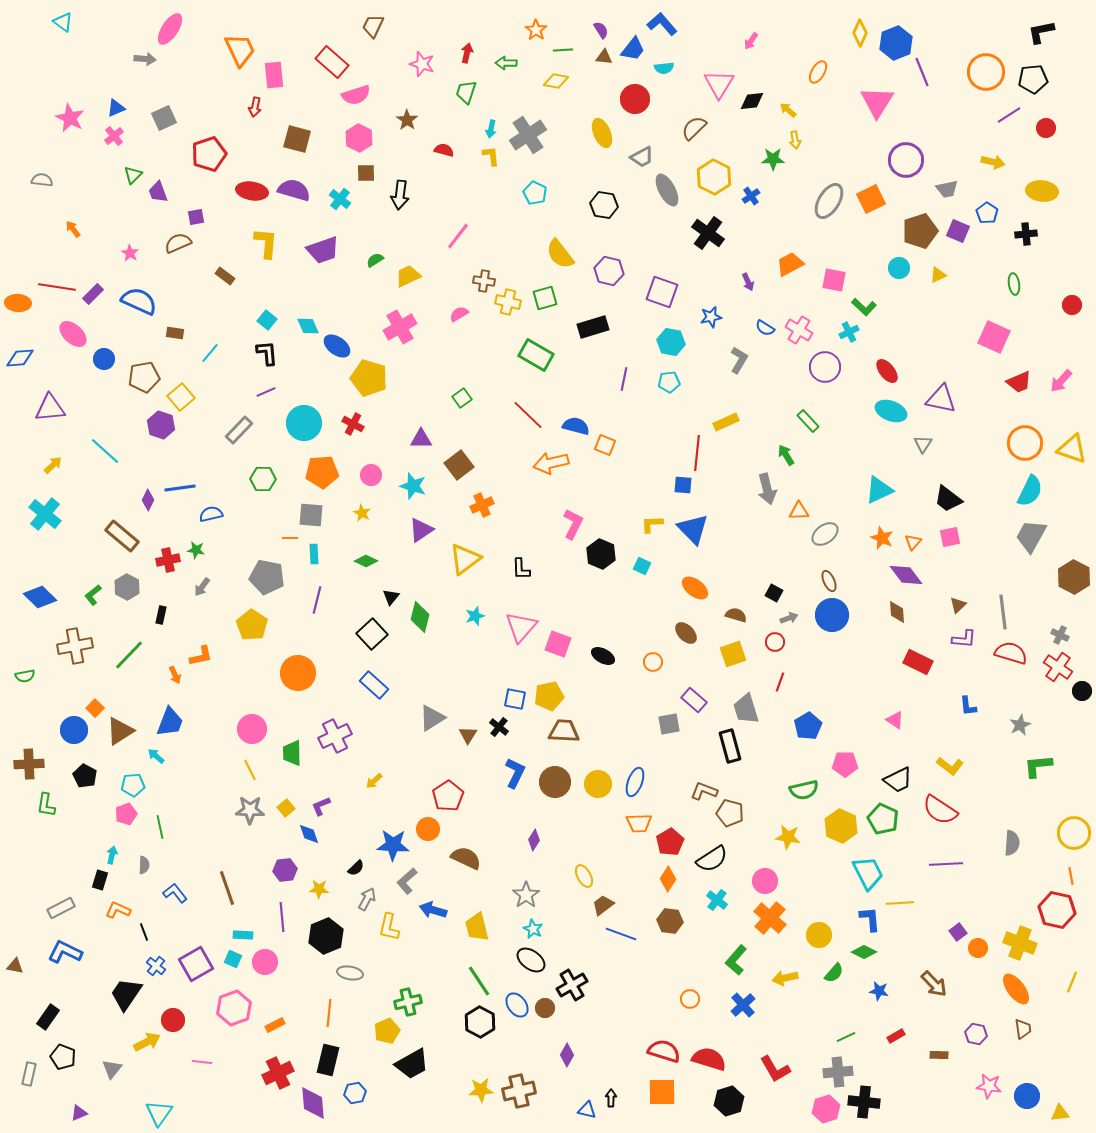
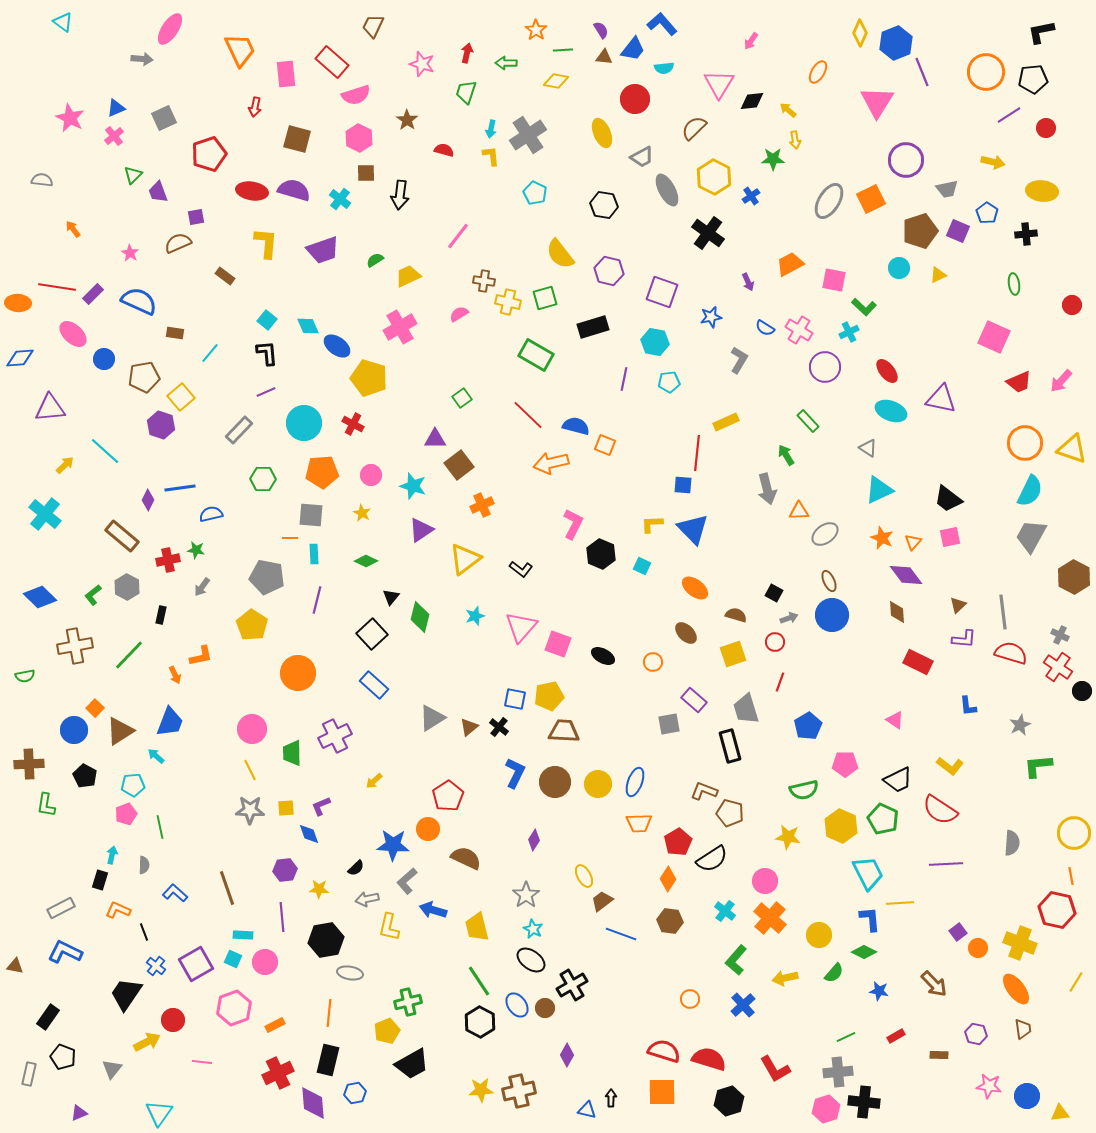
gray arrow at (145, 59): moved 3 px left
pink rectangle at (274, 75): moved 12 px right, 1 px up
cyan hexagon at (671, 342): moved 16 px left
purple triangle at (421, 439): moved 14 px right
gray triangle at (923, 444): moved 55 px left, 4 px down; rotated 30 degrees counterclockwise
yellow arrow at (53, 465): moved 12 px right
black L-shape at (521, 569): rotated 50 degrees counterclockwise
brown triangle at (468, 735): moved 1 px right, 8 px up; rotated 18 degrees clockwise
yellow square at (286, 808): rotated 36 degrees clockwise
red pentagon at (670, 842): moved 8 px right
blue L-shape at (175, 893): rotated 10 degrees counterclockwise
gray arrow at (367, 899): rotated 130 degrees counterclockwise
cyan cross at (717, 900): moved 8 px right, 11 px down
brown trapezoid at (603, 905): moved 1 px left, 4 px up
black hexagon at (326, 936): moved 4 px down; rotated 12 degrees clockwise
yellow line at (1072, 982): moved 4 px right; rotated 10 degrees clockwise
